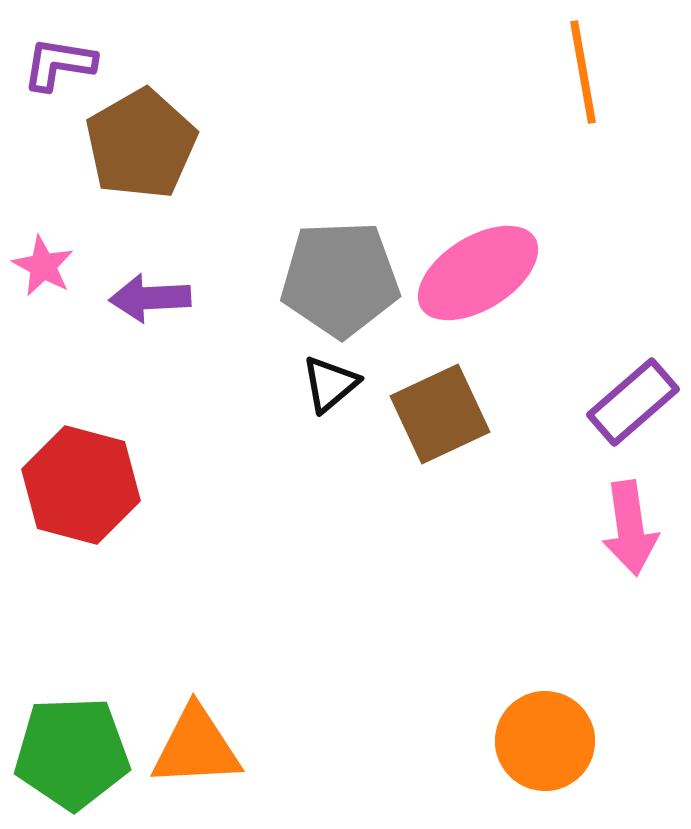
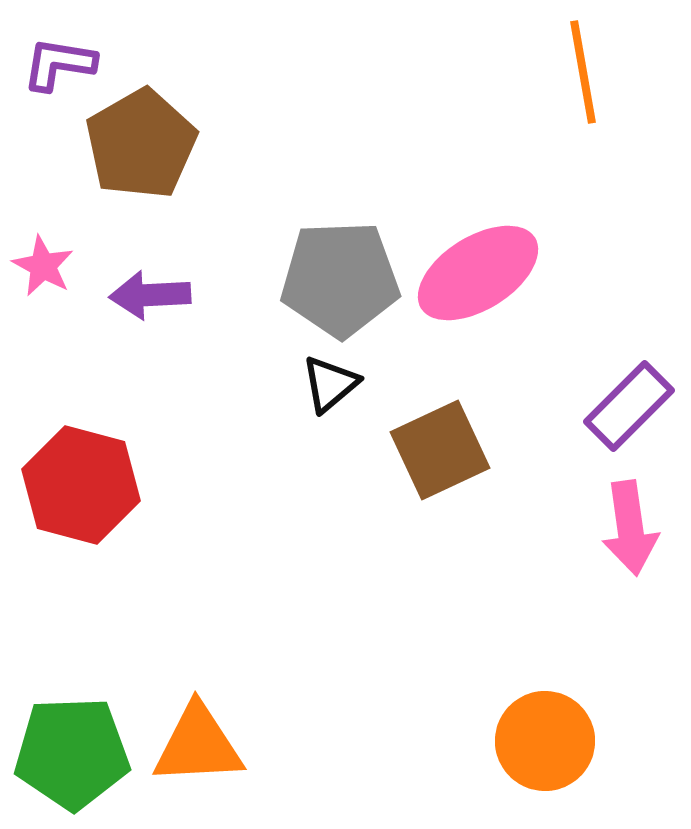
purple arrow: moved 3 px up
purple rectangle: moved 4 px left, 4 px down; rotated 4 degrees counterclockwise
brown square: moved 36 px down
orange triangle: moved 2 px right, 2 px up
